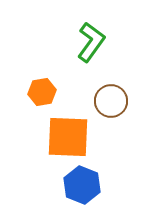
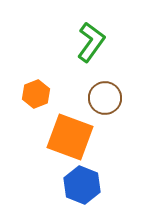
orange hexagon: moved 6 px left, 2 px down; rotated 12 degrees counterclockwise
brown circle: moved 6 px left, 3 px up
orange square: moved 2 px right; rotated 18 degrees clockwise
